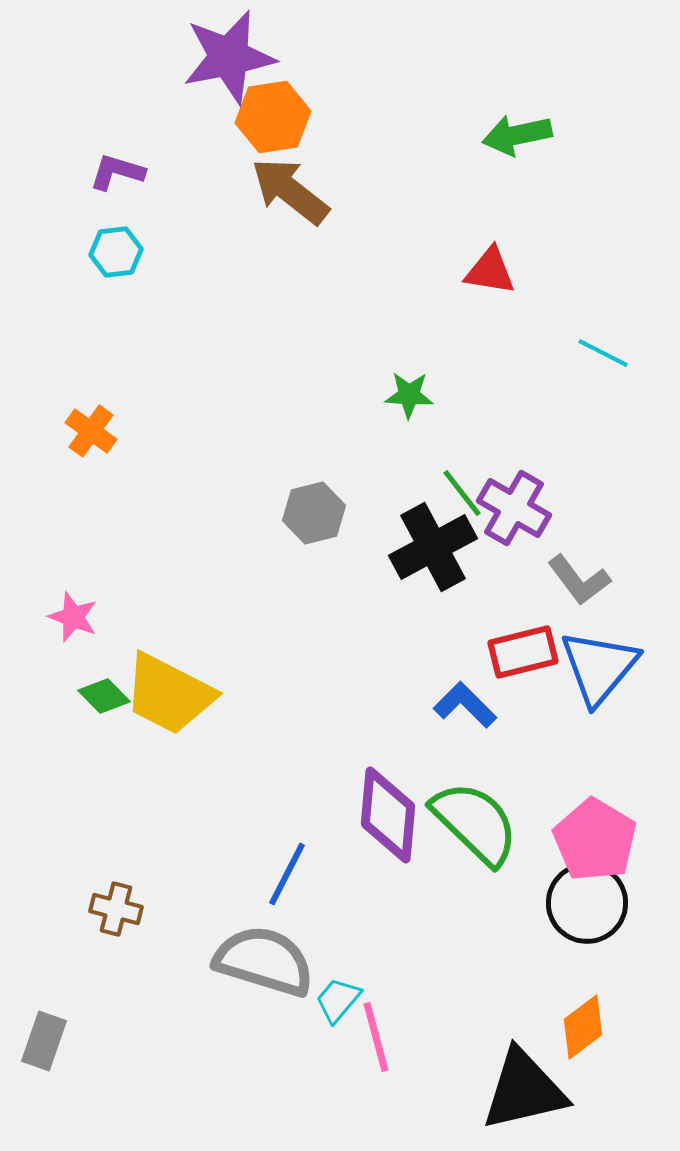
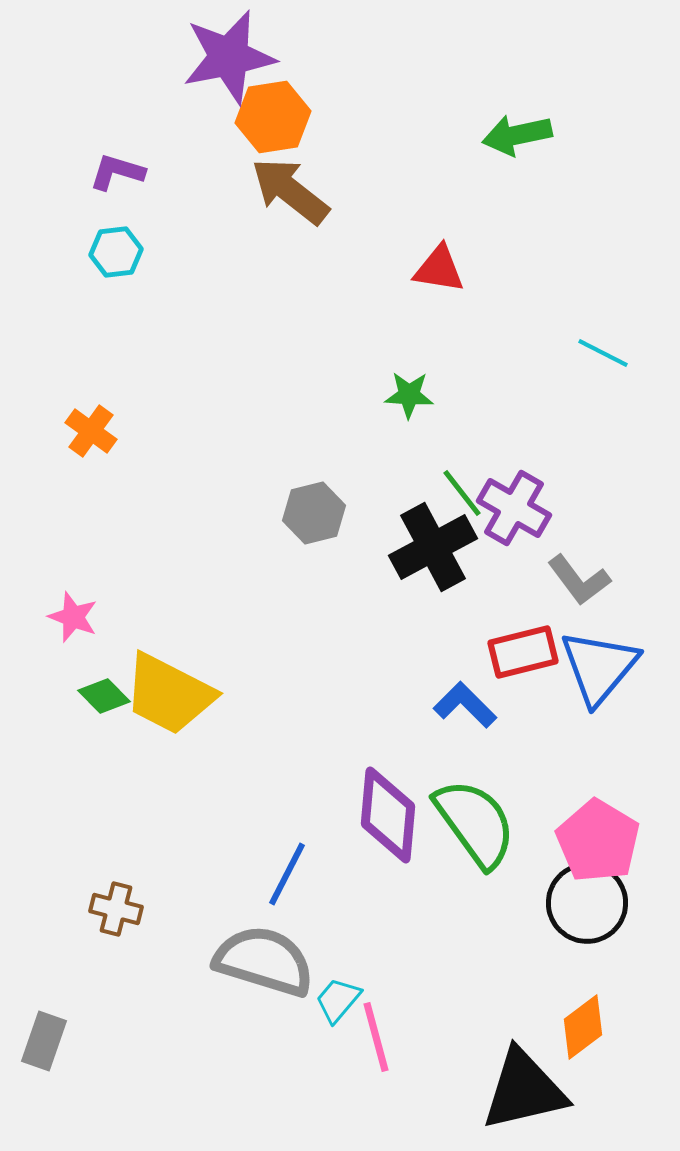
red triangle: moved 51 px left, 2 px up
green semicircle: rotated 10 degrees clockwise
pink pentagon: moved 3 px right, 1 px down
